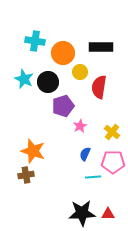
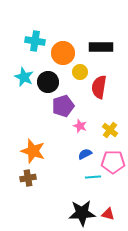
cyan star: moved 2 px up
pink star: rotated 24 degrees counterclockwise
yellow cross: moved 2 px left, 2 px up
blue semicircle: rotated 40 degrees clockwise
brown cross: moved 2 px right, 3 px down
red triangle: rotated 16 degrees clockwise
